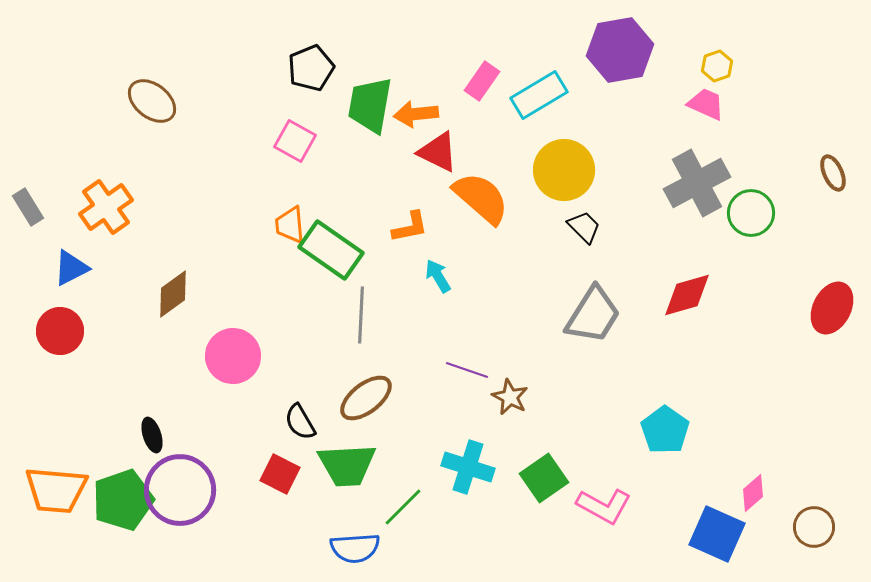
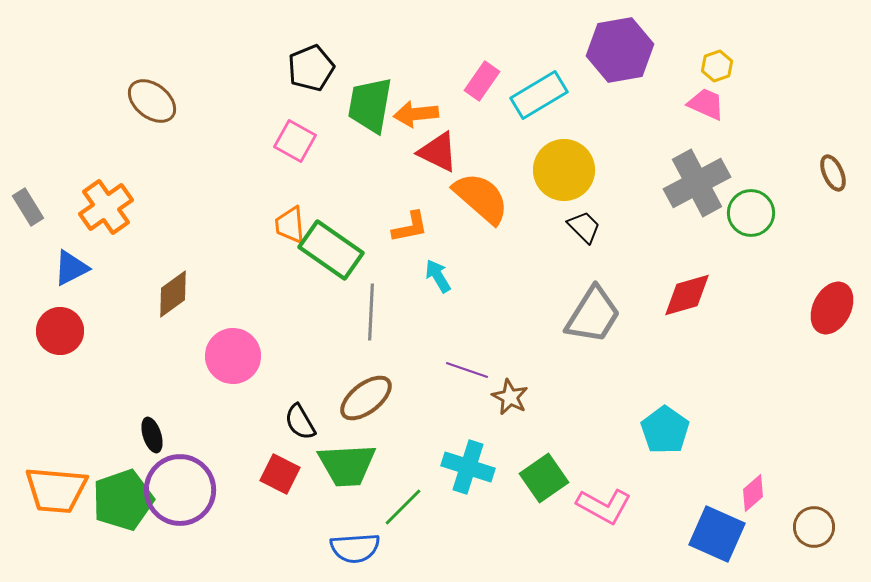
gray line at (361, 315): moved 10 px right, 3 px up
